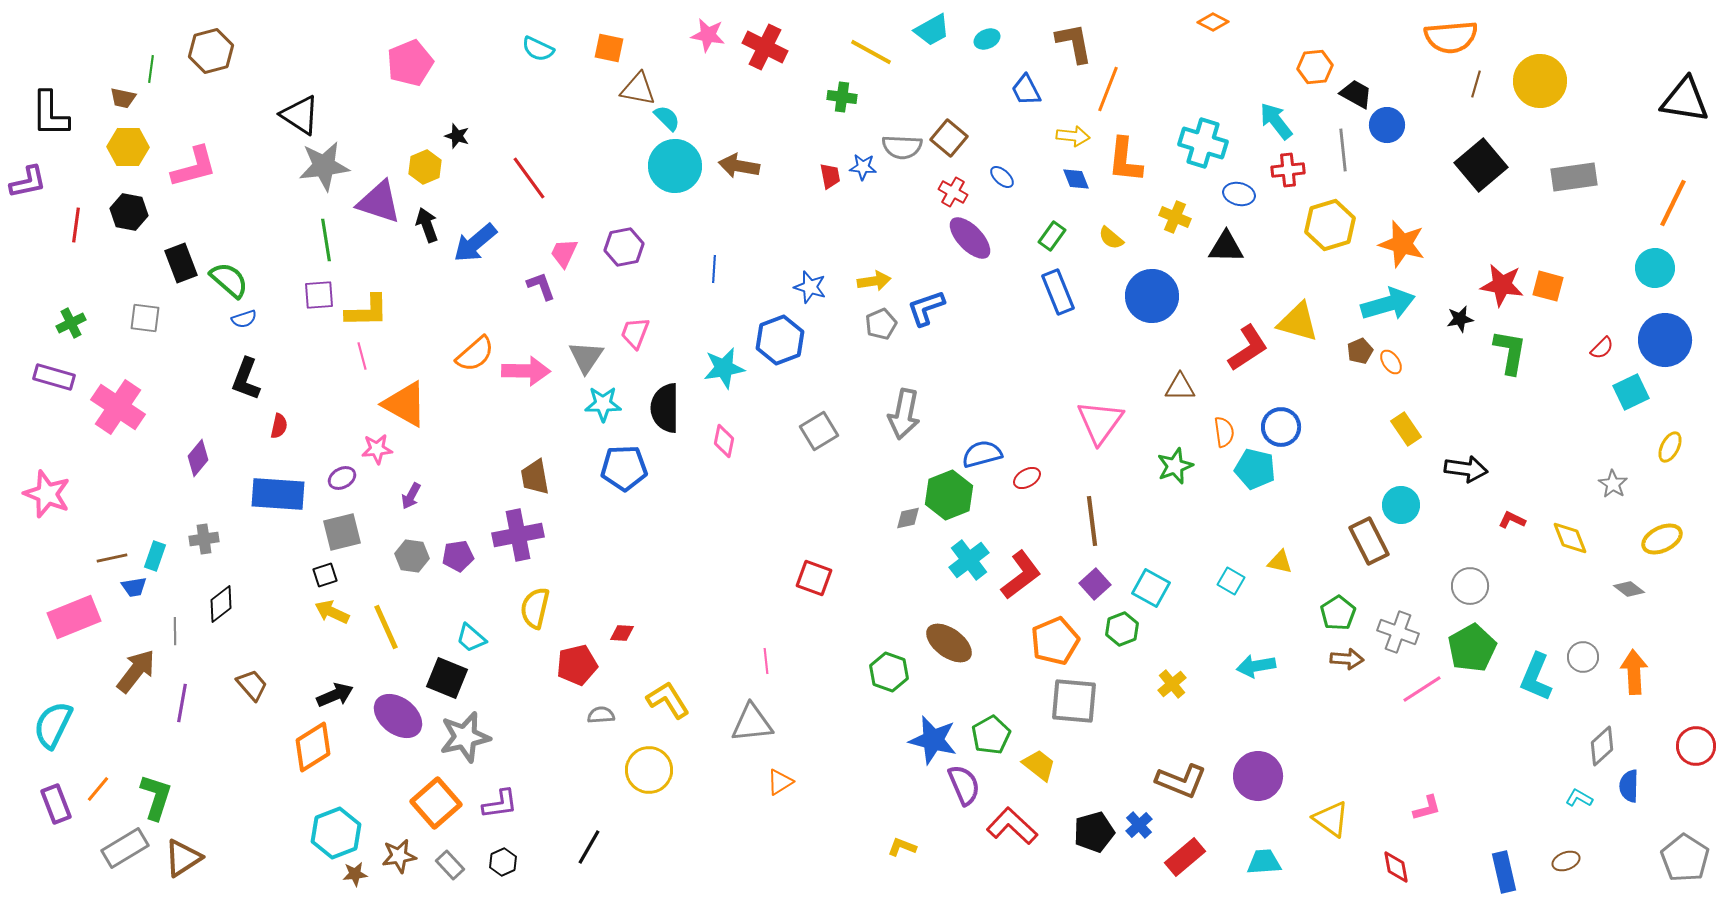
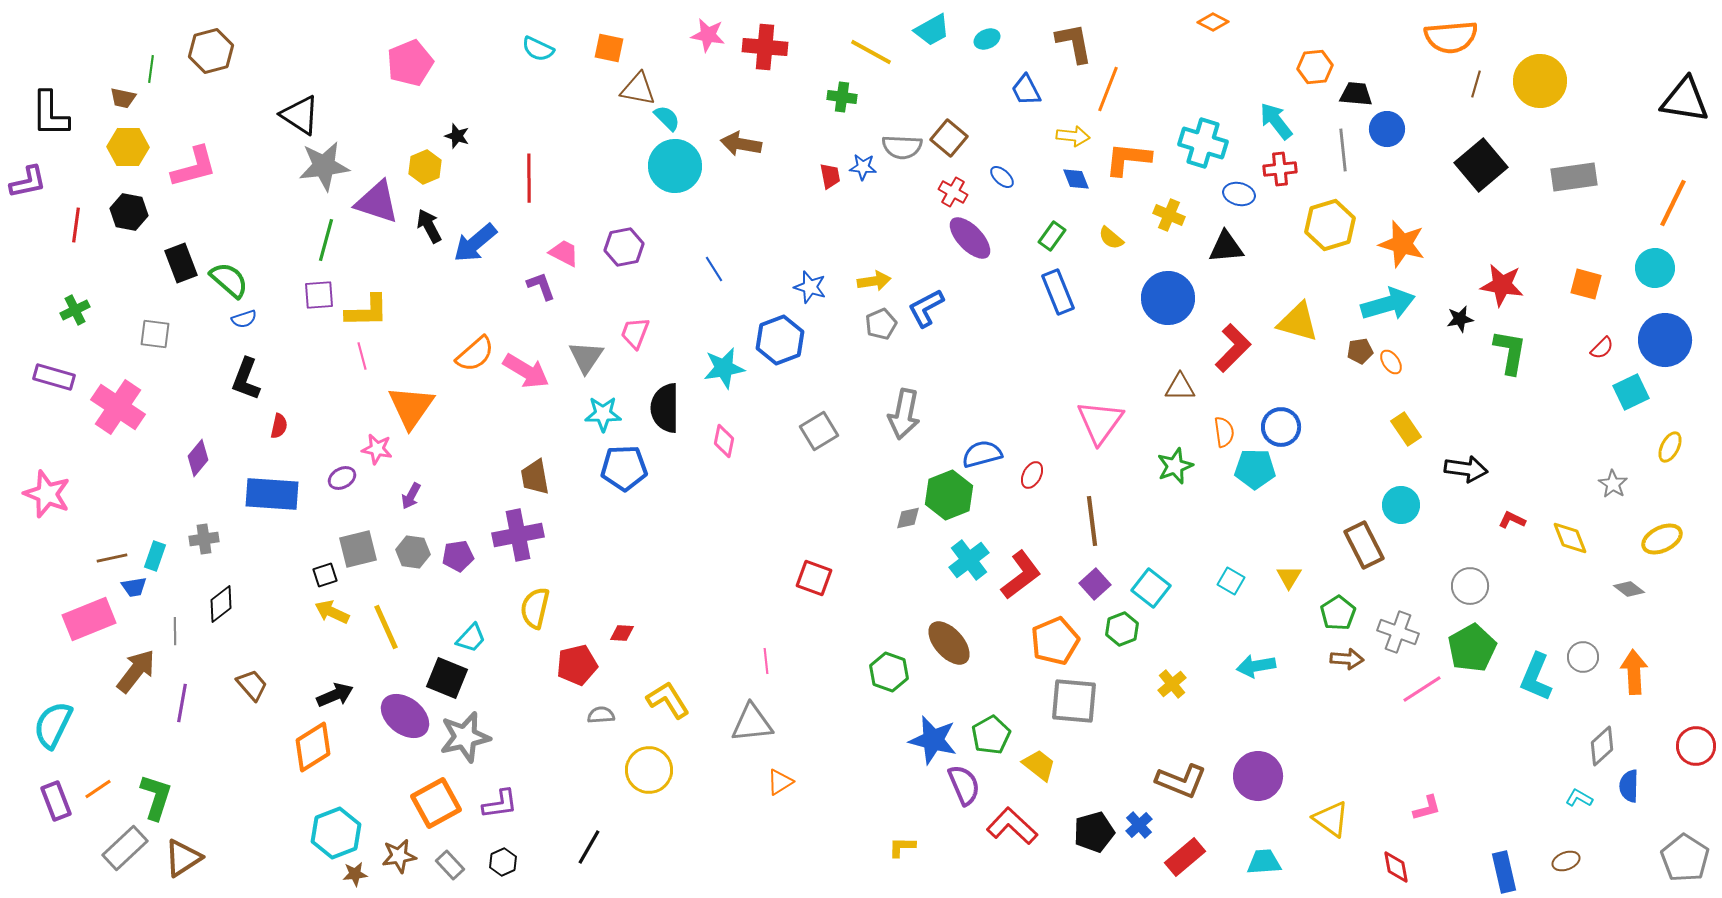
red cross at (765, 47): rotated 21 degrees counterclockwise
black trapezoid at (1356, 94): rotated 24 degrees counterclockwise
blue circle at (1387, 125): moved 4 px down
orange L-shape at (1125, 160): moved 3 px right, 1 px up; rotated 90 degrees clockwise
brown arrow at (739, 166): moved 2 px right, 22 px up
red cross at (1288, 170): moved 8 px left, 1 px up
red line at (529, 178): rotated 36 degrees clockwise
purple triangle at (379, 202): moved 2 px left
yellow cross at (1175, 217): moved 6 px left, 2 px up
black arrow at (427, 225): moved 2 px right, 1 px down; rotated 8 degrees counterclockwise
green line at (326, 240): rotated 24 degrees clockwise
black triangle at (1226, 247): rotated 6 degrees counterclockwise
pink trapezoid at (564, 253): rotated 92 degrees clockwise
blue line at (714, 269): rotated 36 degrees counterclockwise
orange square at (1548, 286): moved 38 px right, 2 px up
blue circle at (1152, 296): moved 16 px right, 2 px down
blue L-shape at (926, 308): rotated 9 degrees counterclockwise
gray square at (145, 318): moved 10 px right, 16 px down
green cross at (71, 323): moved 4 px right, 13 px up
red L-shape at (1248, 348): moved 15 px left; rotated 12 degrees counterclockwise
brown pentagon at (1360, 351): rotated 15 degrees clockwise
pink arrow at (526, 371): rotated 30 degrees clockwise
orange triangle at (405, 404): moved 6 px right, 3 px down; rotated 36 degrees clockwise
cyan star at (603, 404): moved 10 px down
pink star at (377, 449): rotated 16 degrees clockwise
cyan pentagon at (1255, 469): rotated 12 degrees counterclockwise
red ellipse at (1027, 478): moved 5 px right, 3 px up; rotated 32 degrees counterclockwise
blue rectangle at (278, 494): moved 6 px left
gray square at (342, 532): moved 16 px right, 17 px down
brown rectangle at (1369, 541): moved 5 px left, 4 px down
gray hexagon at (412, 556): moved 1 px right, 4 px up
yellow triangle at (1280, 562): moved 9 px right, 15 px down; rotated 48 degrees clockwise
cyan square at (1151, 588): rotated 9 degrees clockwise
pink rectangle at (74, 617): moved 15 px right, 2 px down
cyan trapezoid at (471, 638): rotated 88 degrees counterclockwise
brown ellipse at (949, 643): rotated 12 degrees clockwise
purple ellipse at (398, 716): moved 7 px right
orange line at (98, 789): rotated 16 degrees clockwise
orange square at (436, 803): rotated 12 degrees clockwise
purple rectangle at (56, 804): moved 3 px up
yellow L-shape at (902, 847): rotated 20 degrees counterclockwise
gray rectangle at (125, 848): rotated 12 degrees counterclockwise
